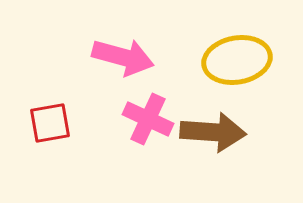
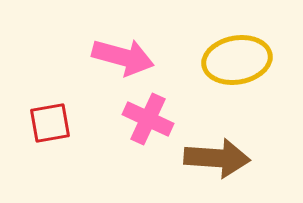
brown arrow: moved 4 px right, 26 px down
